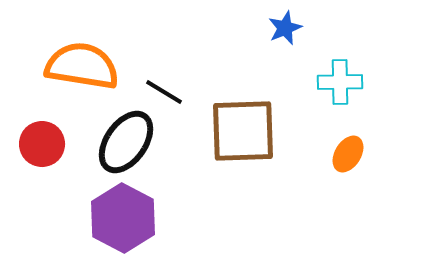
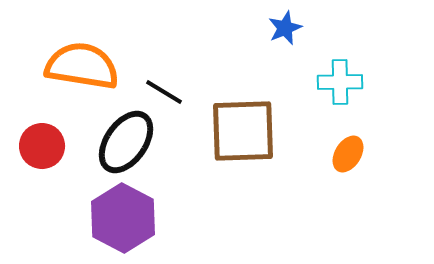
red circle: moved 2 px down
